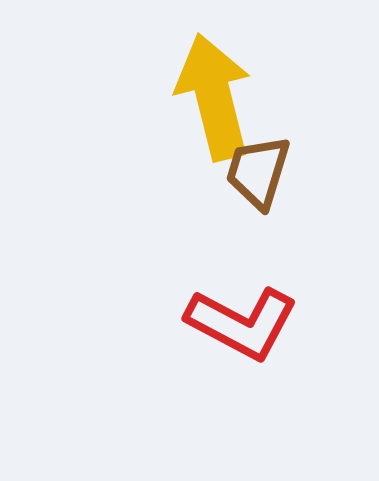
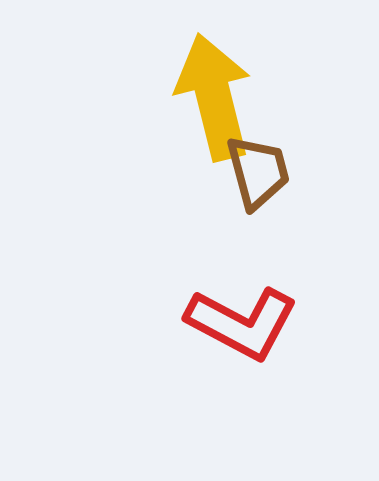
brown trapezoid: rotated 148 degrees clockwise
